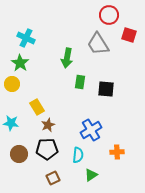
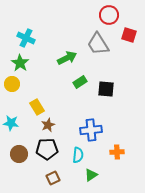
green arrow: rotated 126 degrees counterclockwise
green rectangle: rotated 48 degrees clockwise
blue cross: rotated 25 degrees clockwise
